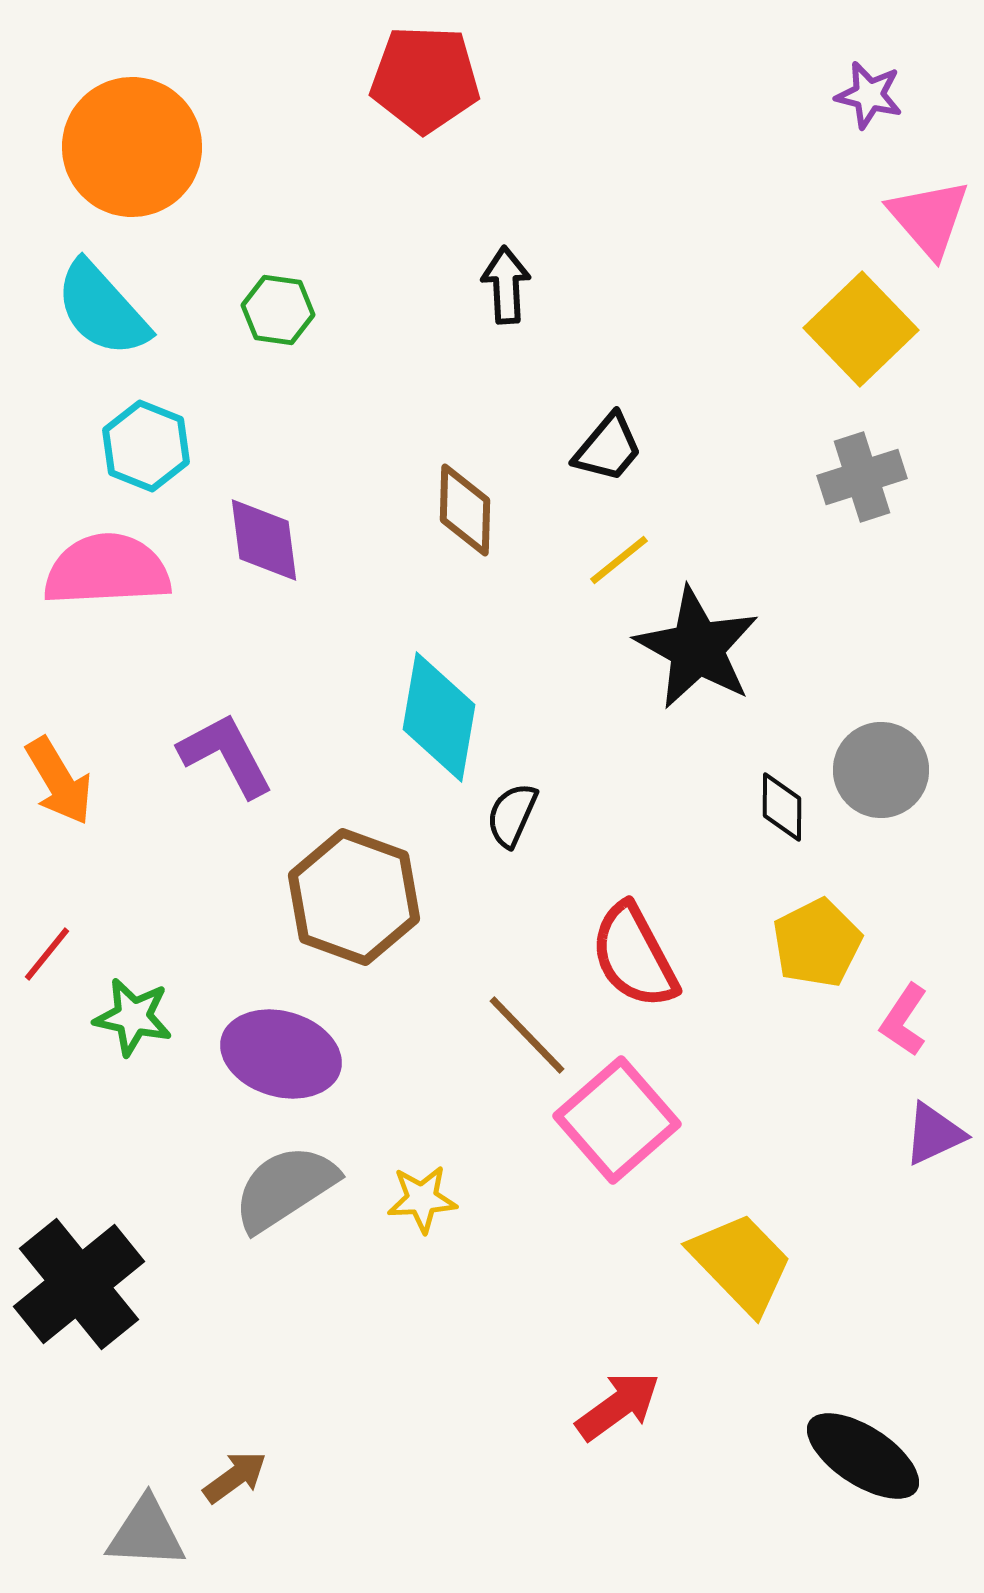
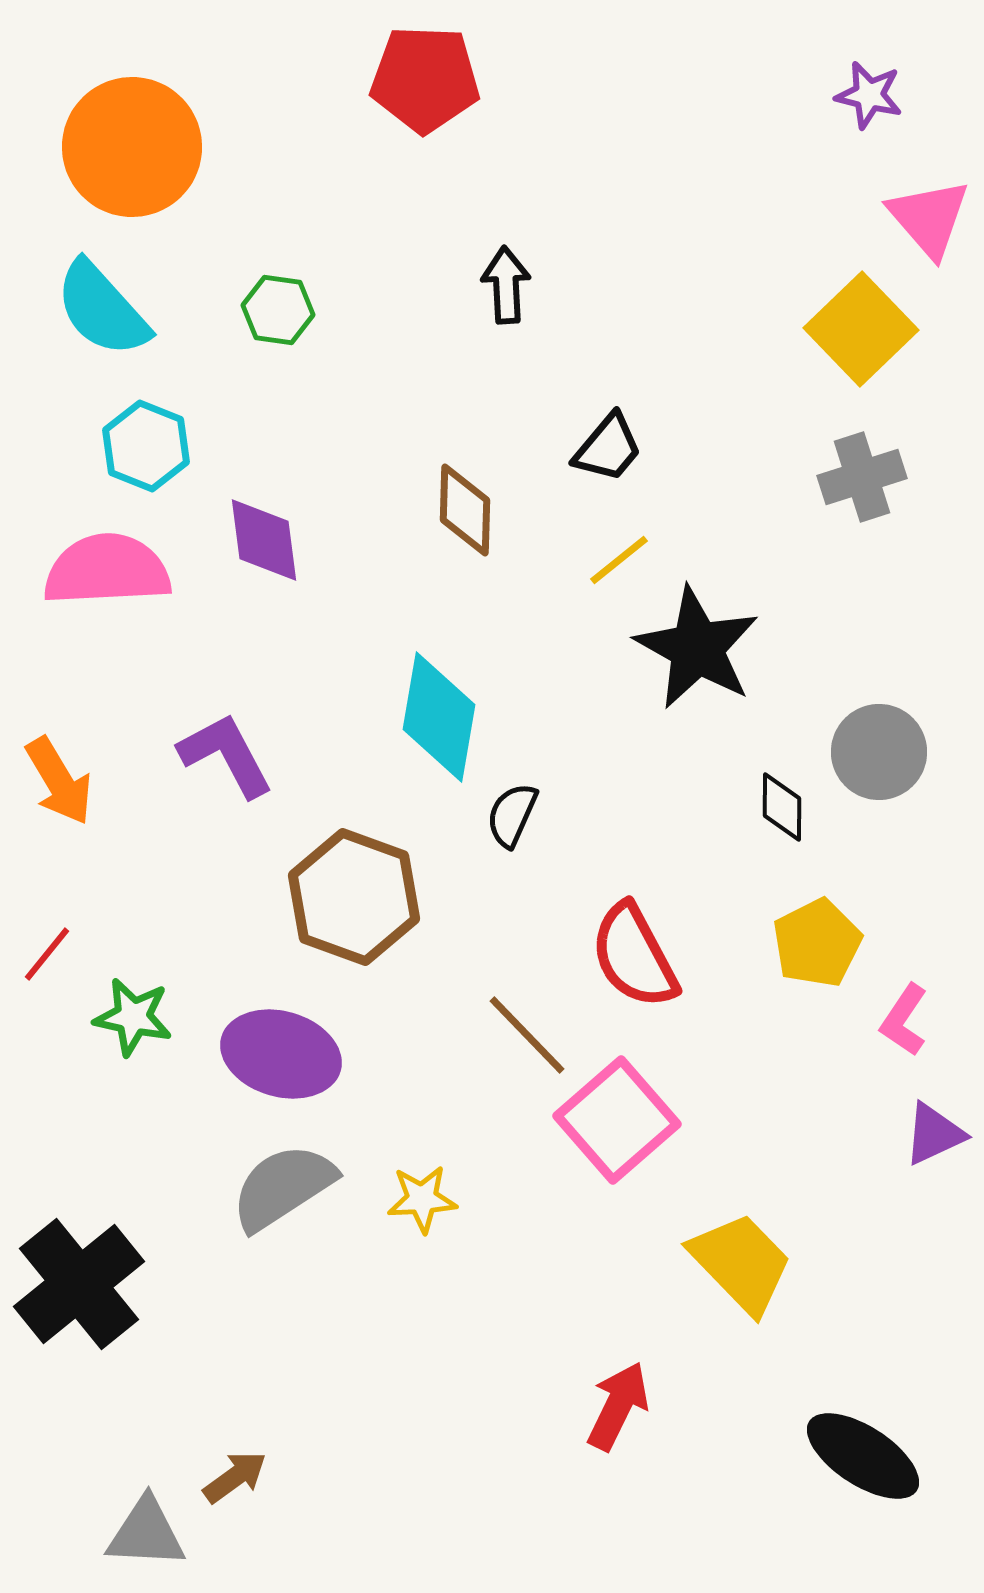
gray circle: moved 2 px left, 18 px up
gray semicircle: moved 2 px left, 1 px up
red arrow: rotated 28 degrees counterclockwise
